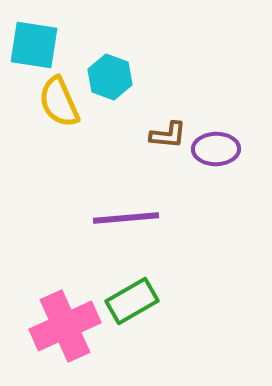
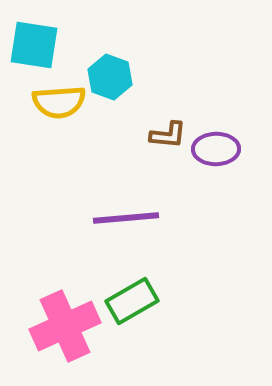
yellow semicircle: rotated 70 degrees counterclockwise
